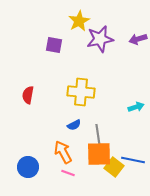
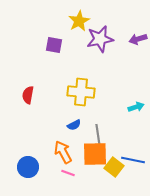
orange square: moved 4 px left
